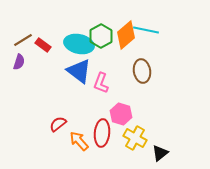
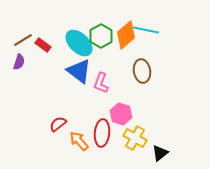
cyan ellipse: moved 1 px up; rotated 32 degrees clockwise
